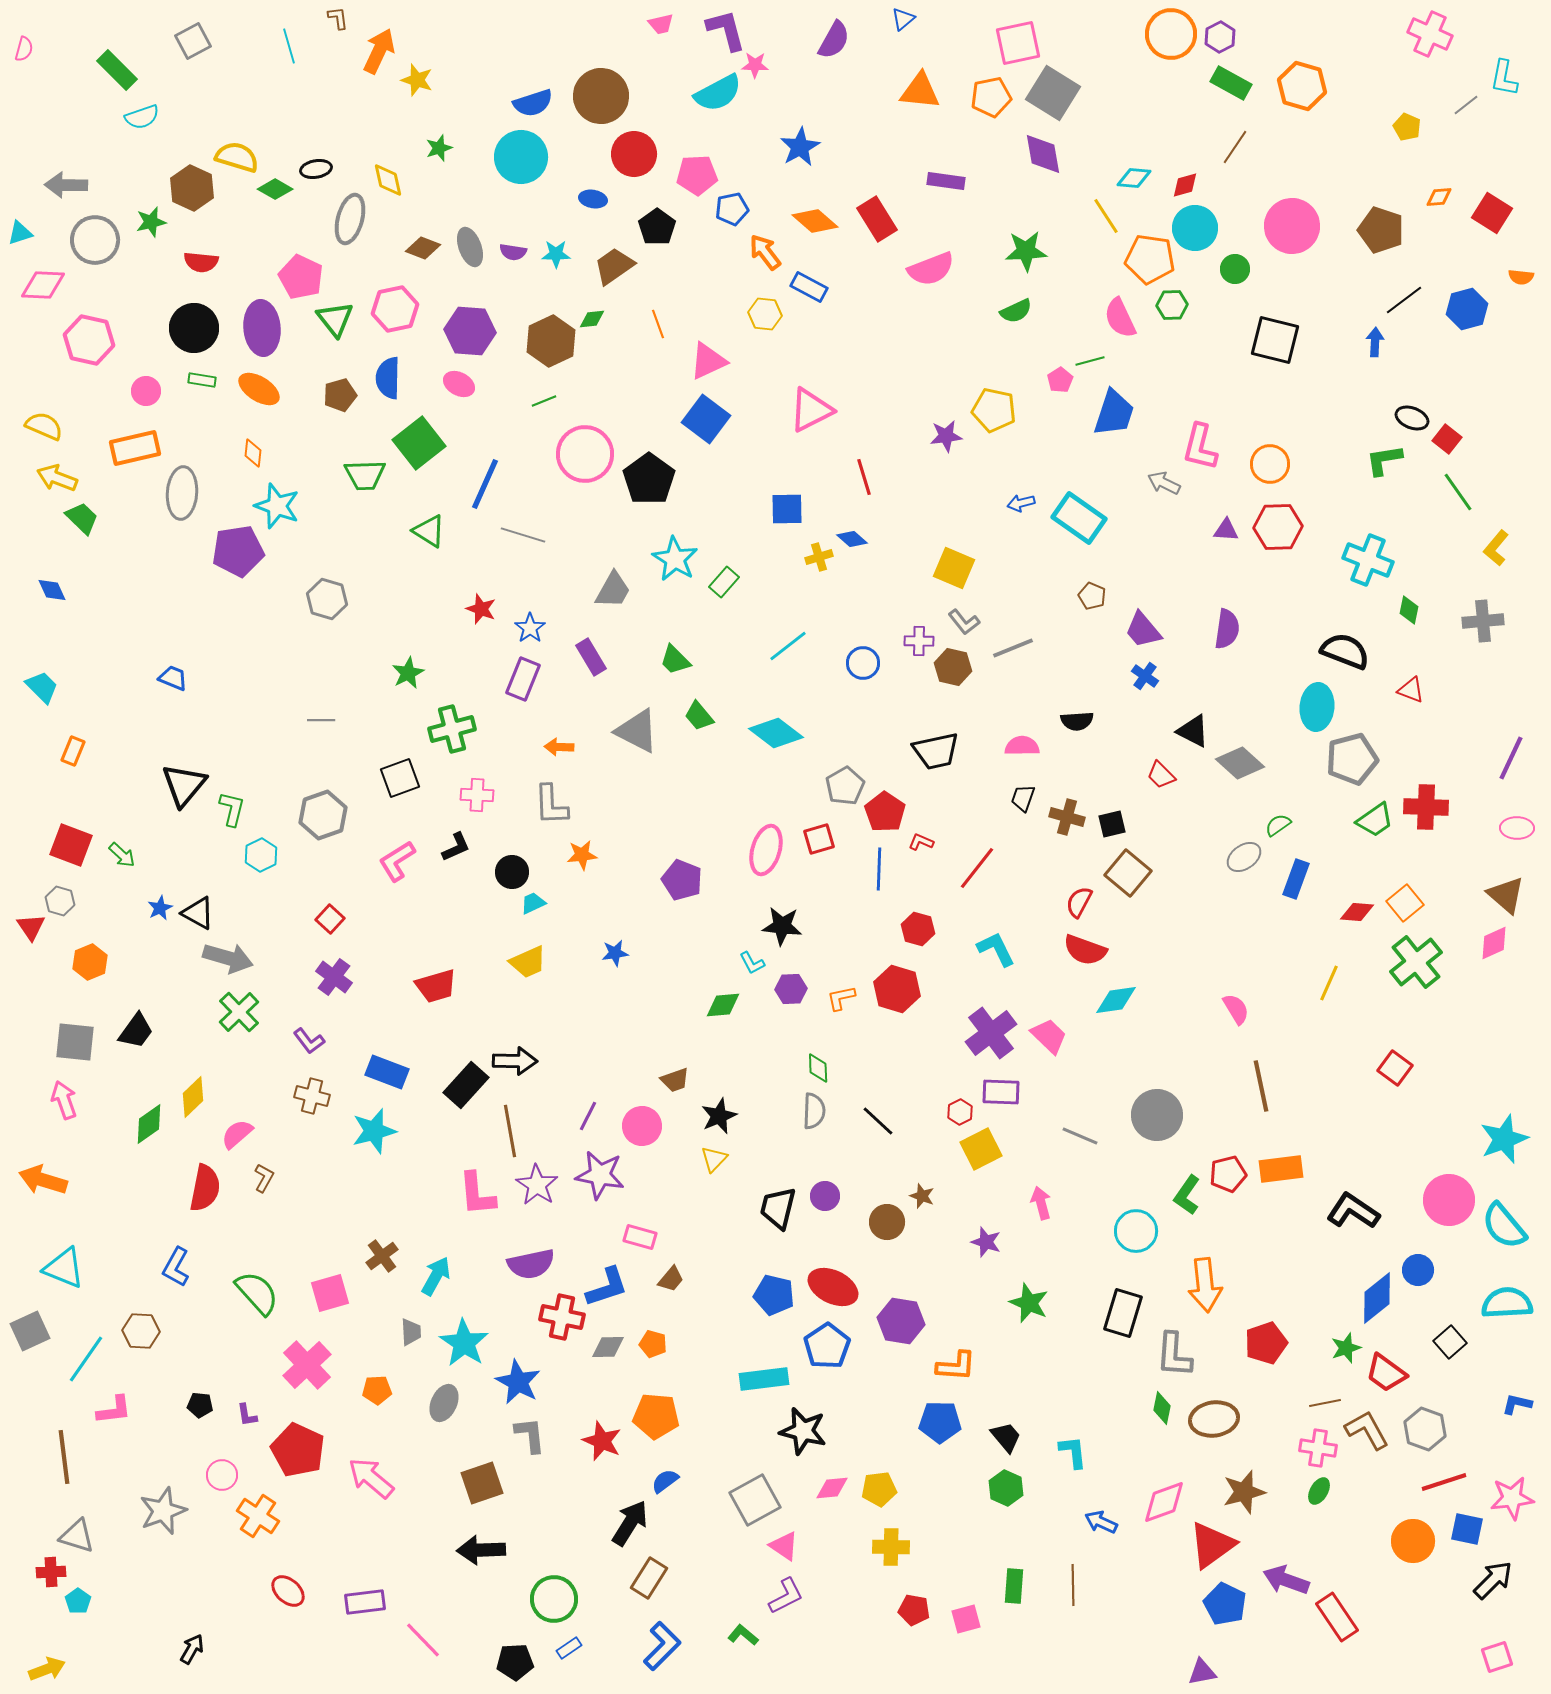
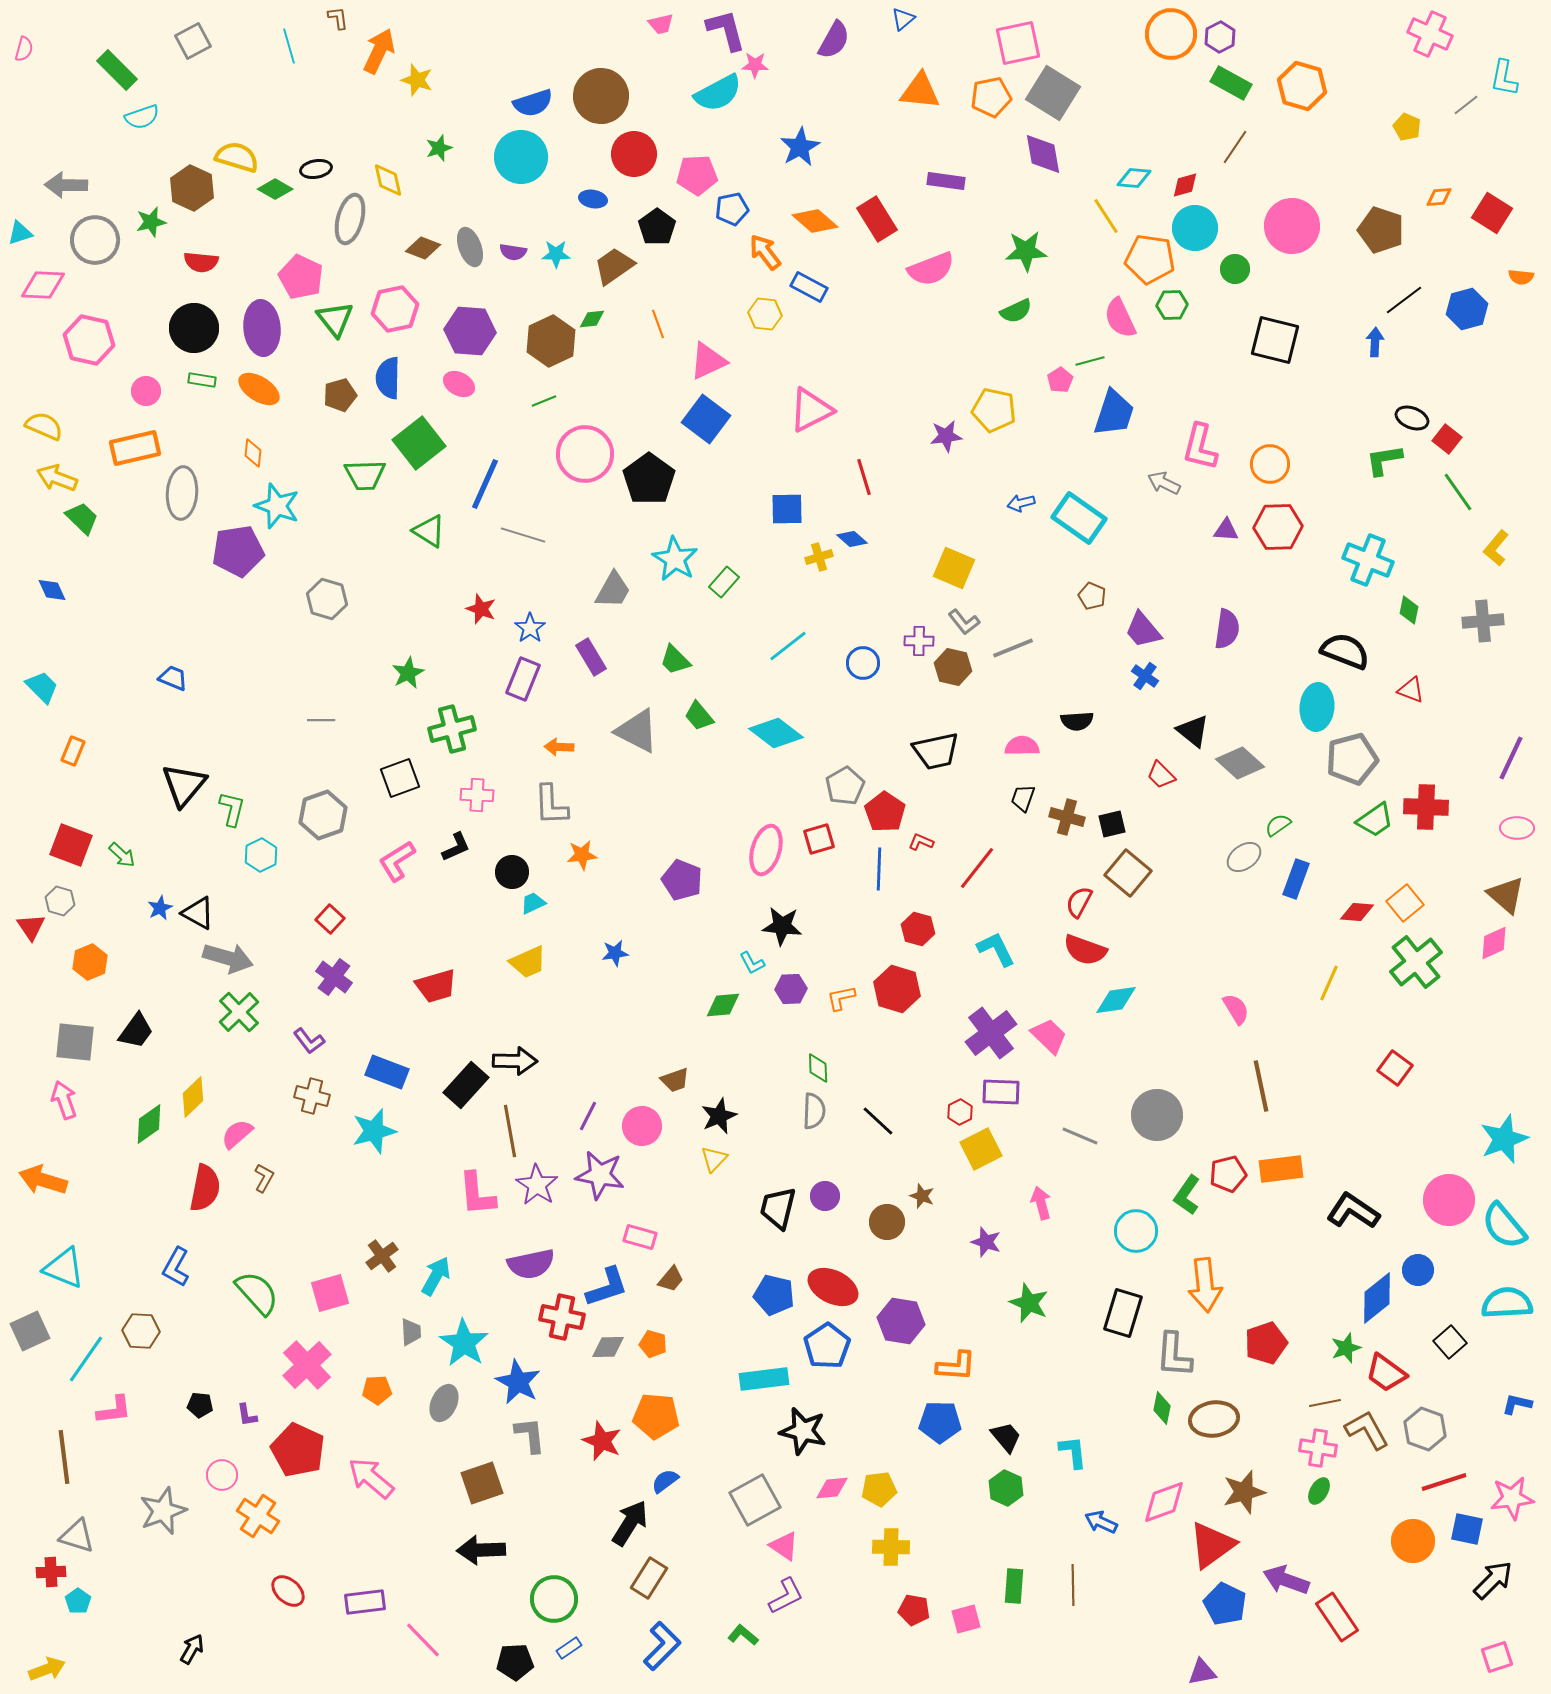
black triangle at (1193, 731): rotated 12 degrees clockwise
